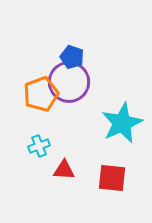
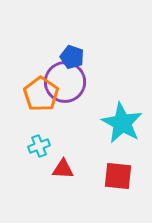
purple circle: moved 4 px left
orange pentagon: rotated 16 degrees counterclockwise
cyan star: rotated 18 degrees counterclockwise
red triangle: moved 1 px left, 1 px up
red square: moved 6 px right, 2 px up
